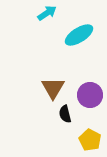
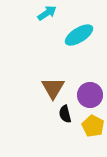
yellow pentagon: moved 3 px right, 14 px up
